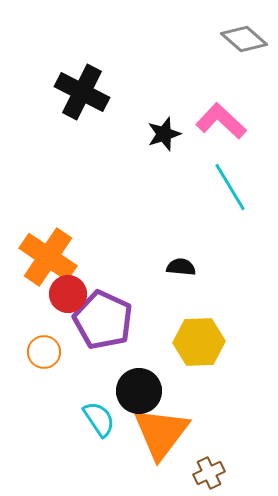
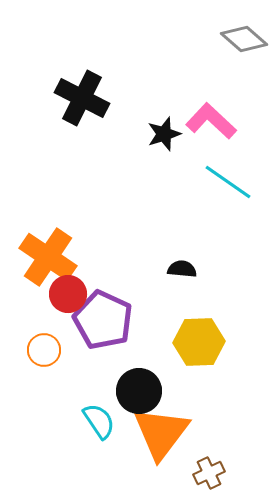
black cross: moved 6 px down
pink L-shape: moved 10 px left
cyan line: moved 2 px left, 5 px up; rotated 24 degrees counterclockwise
black semicircle: moved 1 px right, 2 px down
orange circle: moved 2 px up
cyan semicircle: moved 2 px down
